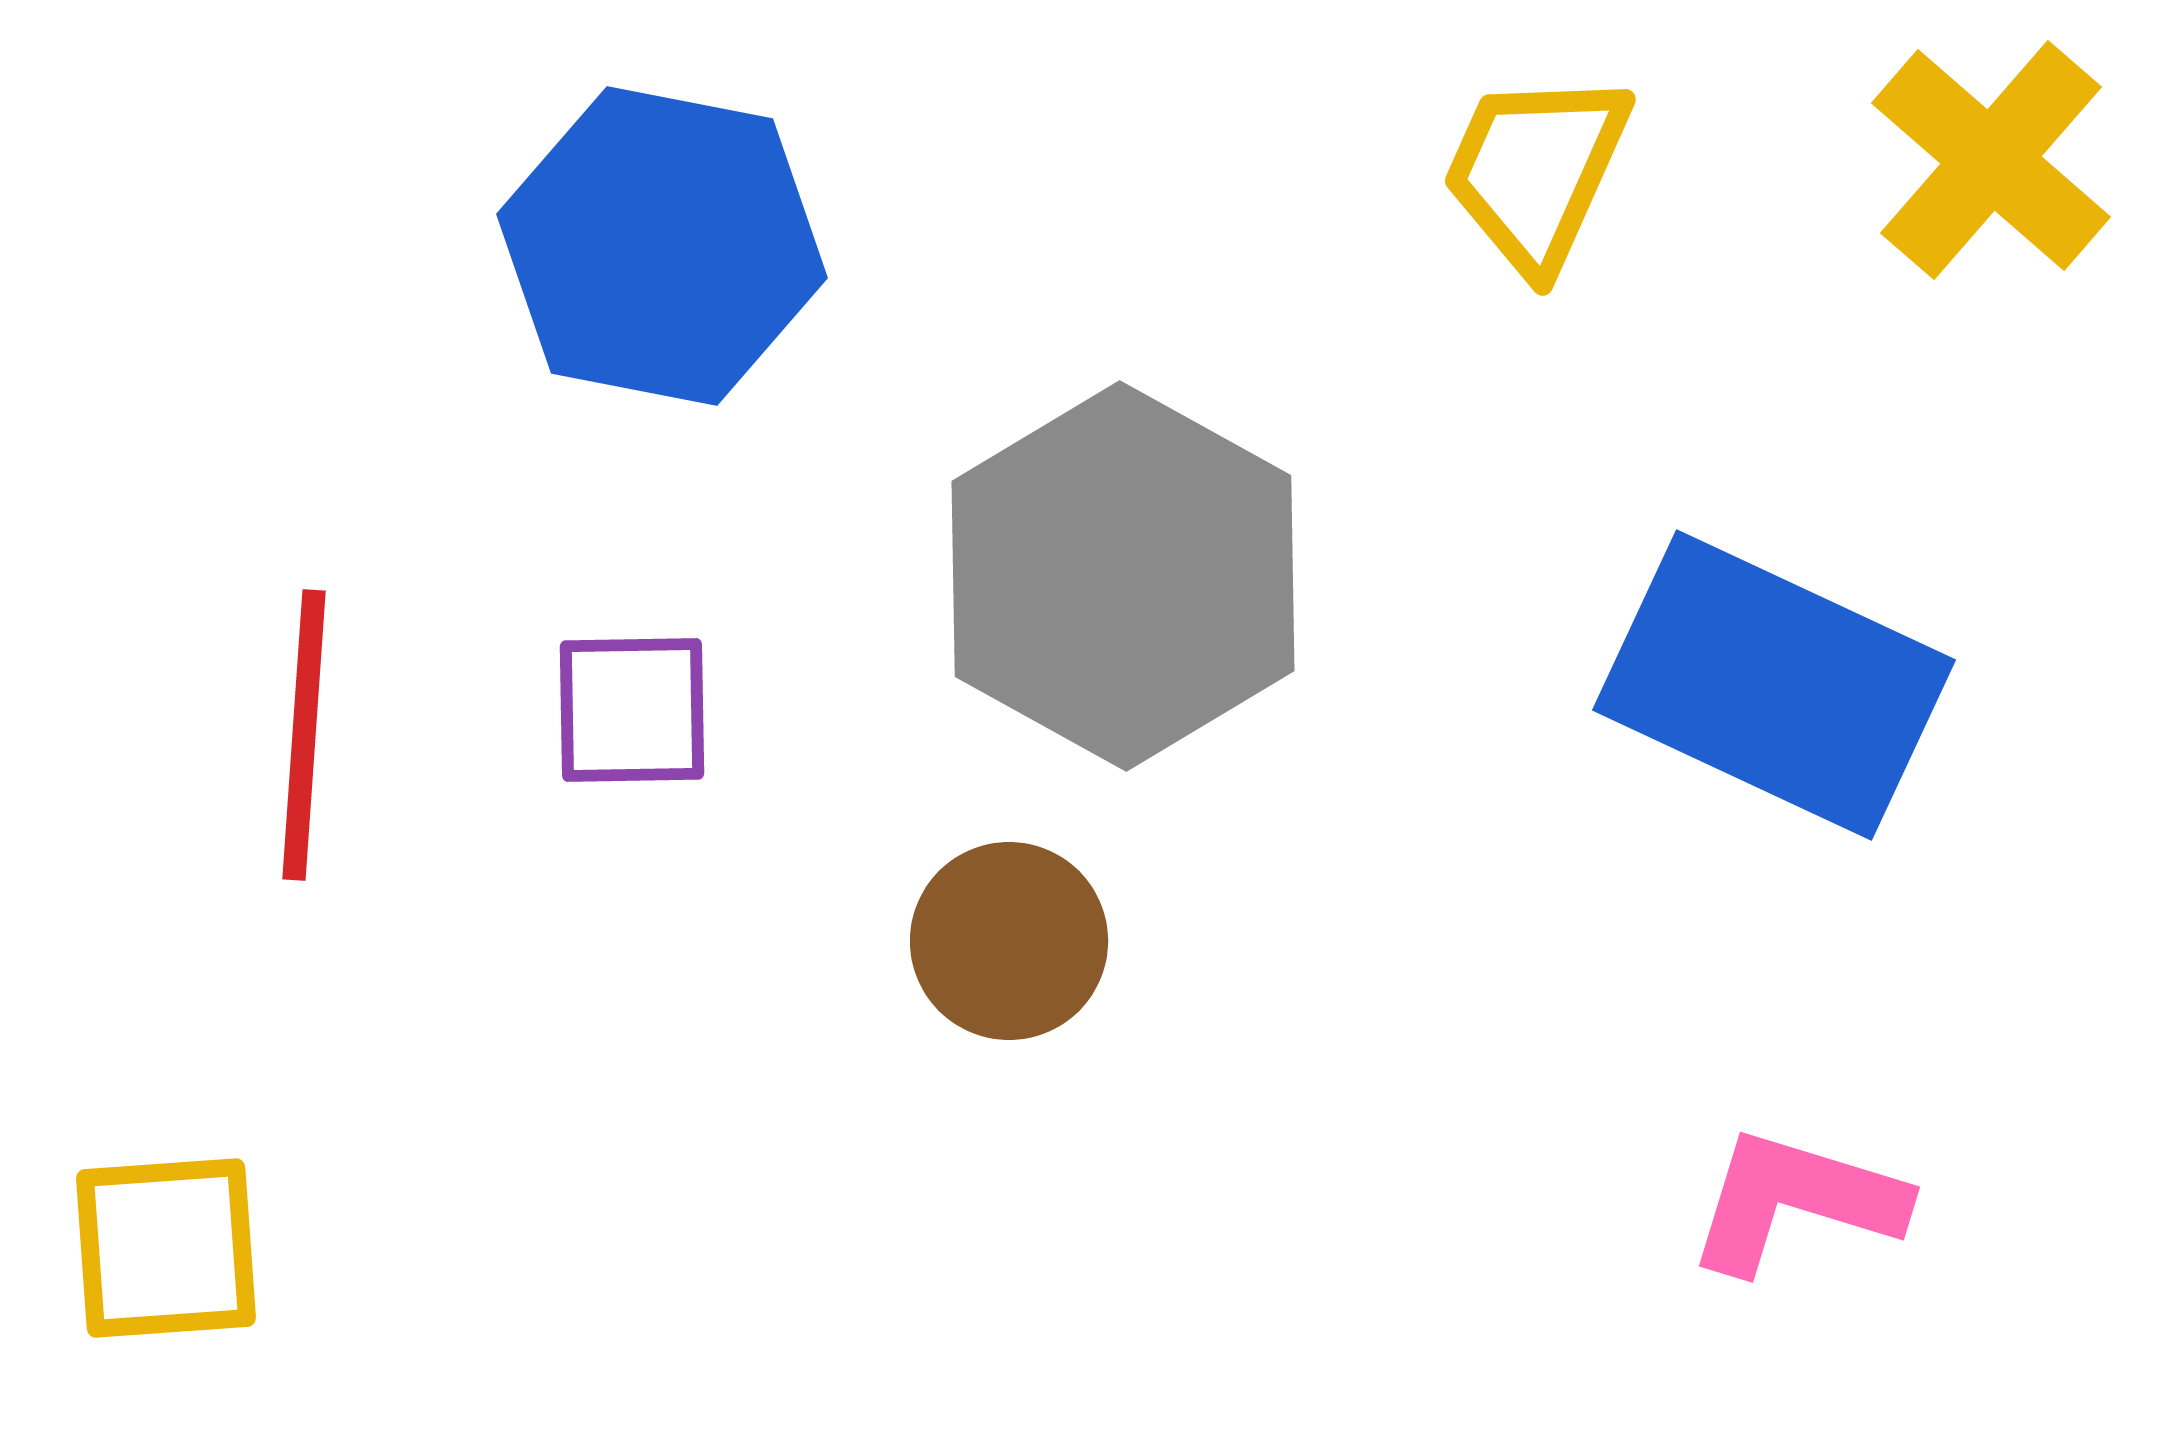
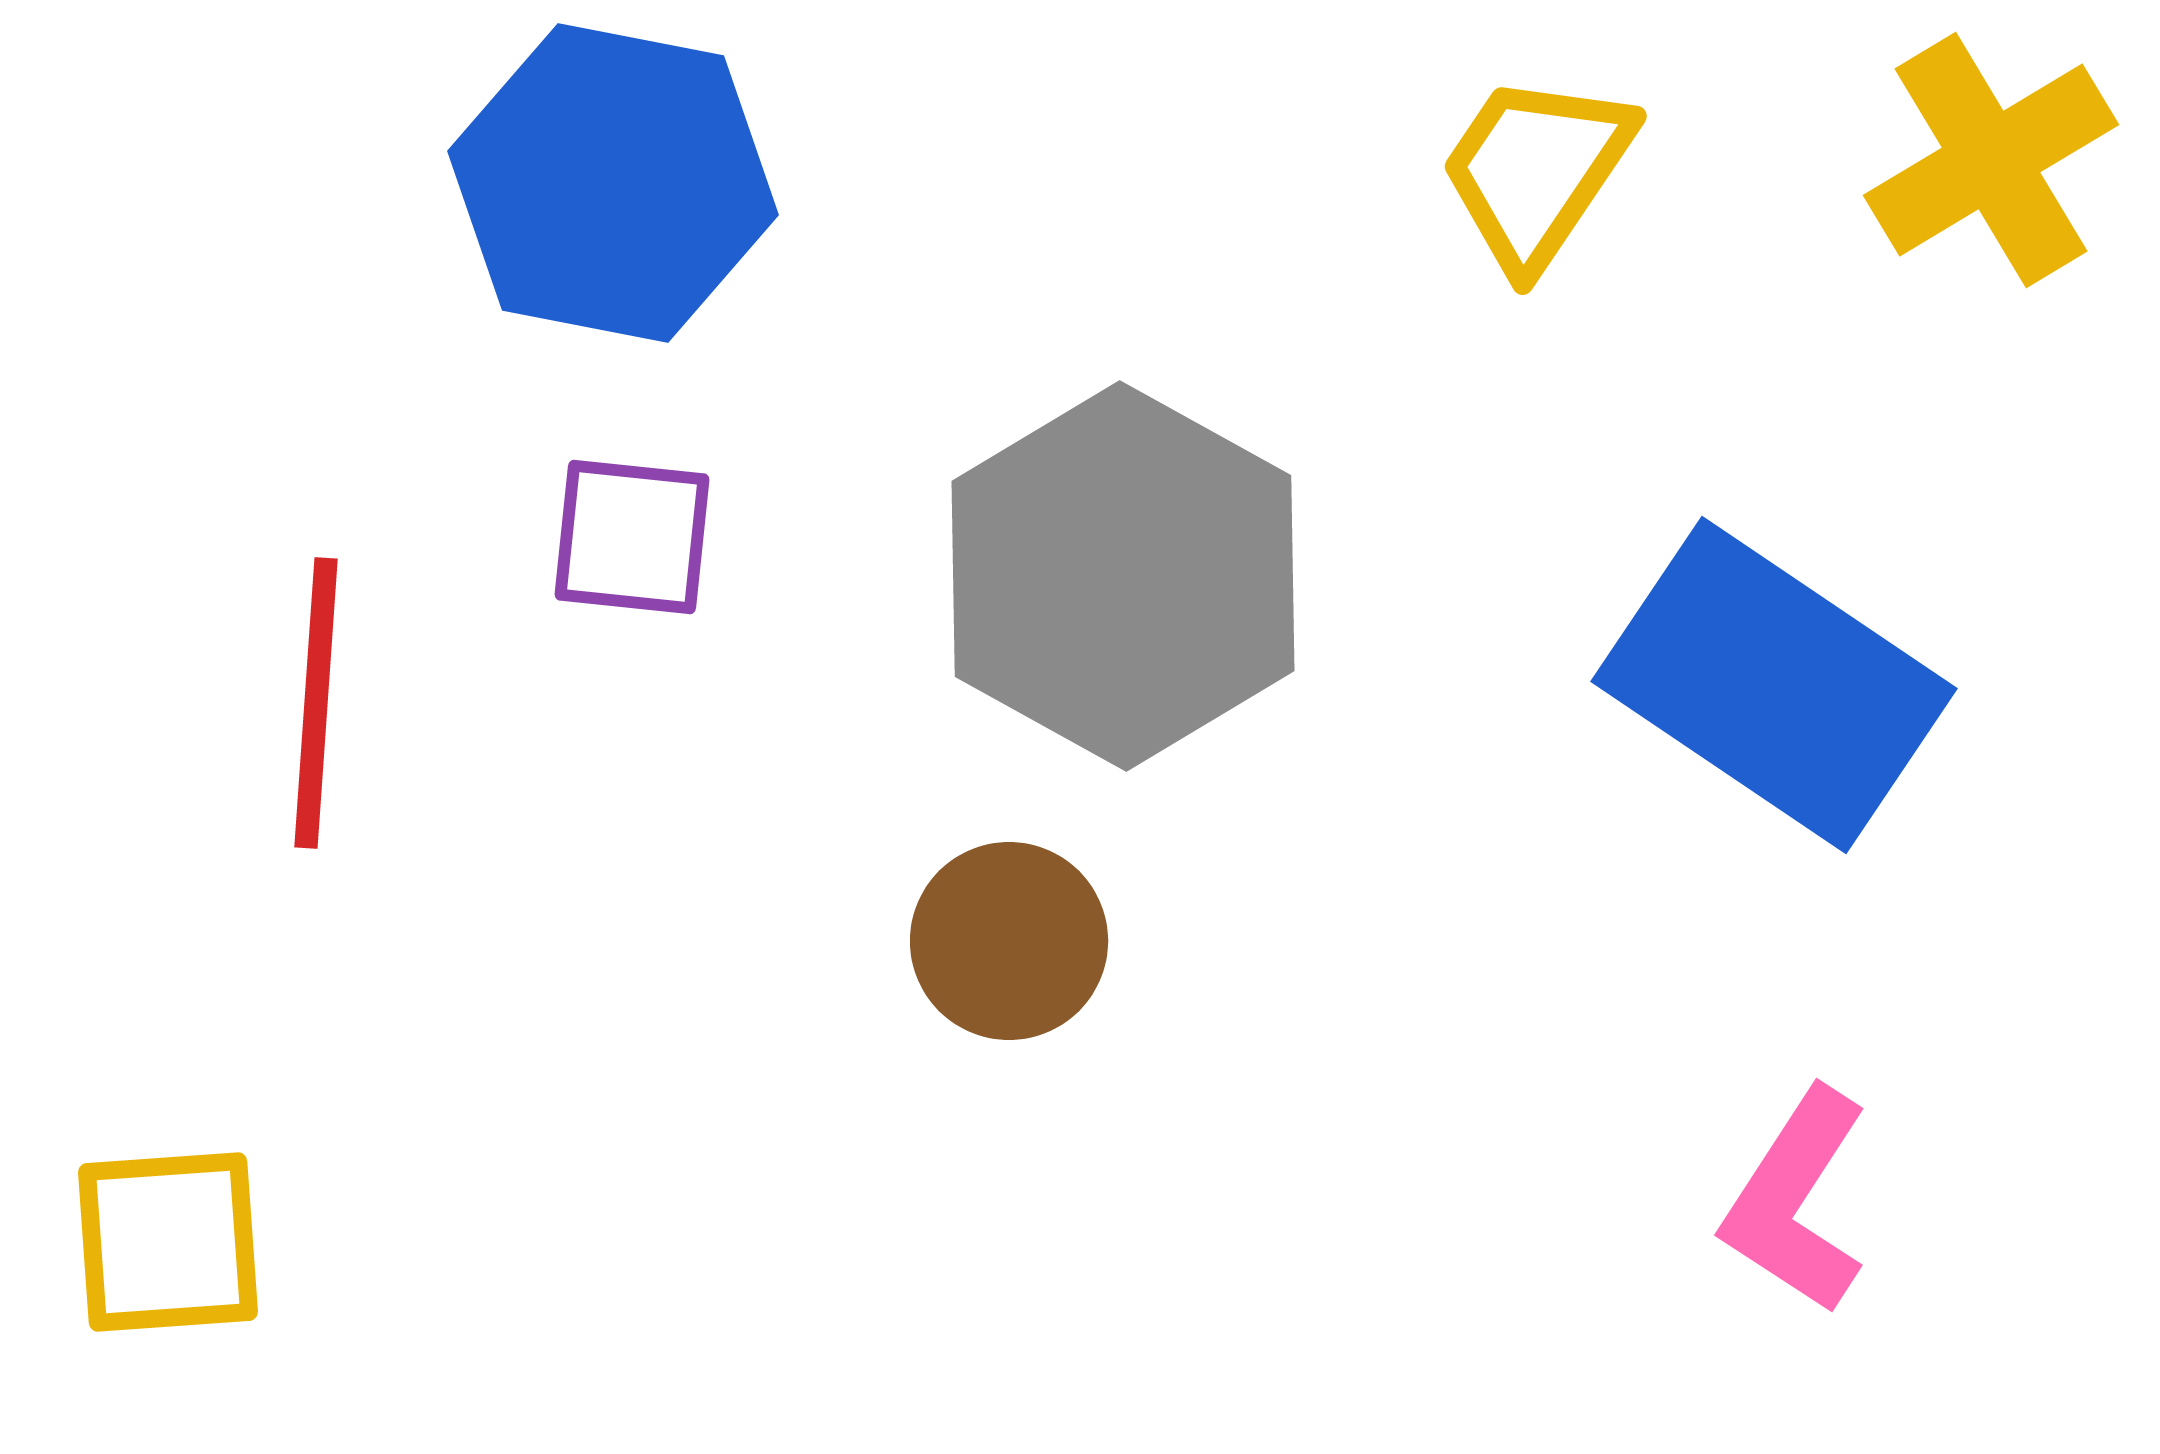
yellow cross: rotated 18 degrees clockwise
yellow trapezoid: rotated 10 degrees clockwise
blue hexagon: moved 49 px left, 63 px up
blue rectangle: rotated 9 degrees clockwise
purple square: moved 173 px up; rotated 7 degrees clockwise
red line: moved 12 px right, 32 px up
pink L-shape: rotated 74 degrees counterclockwise
yellow square: moved 2 px right, 6 px up
